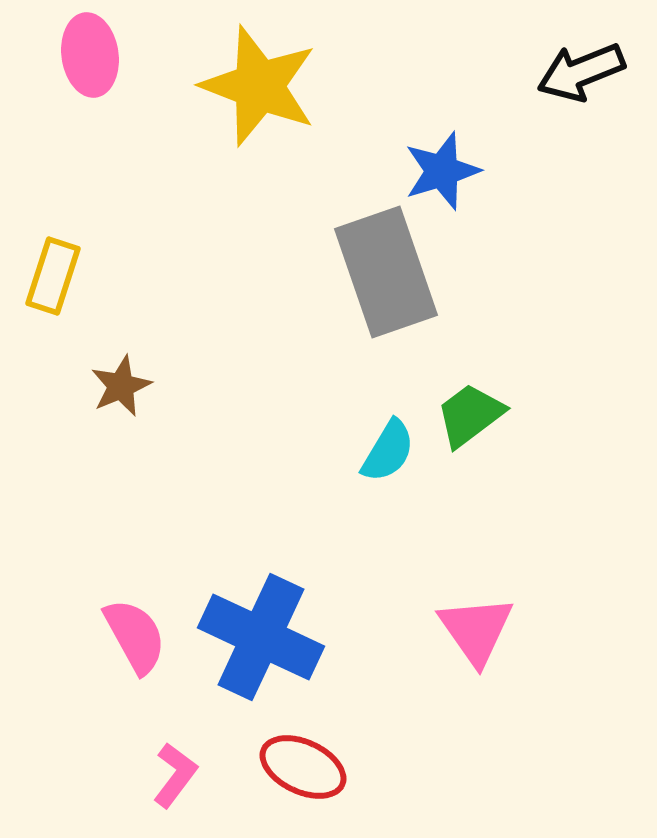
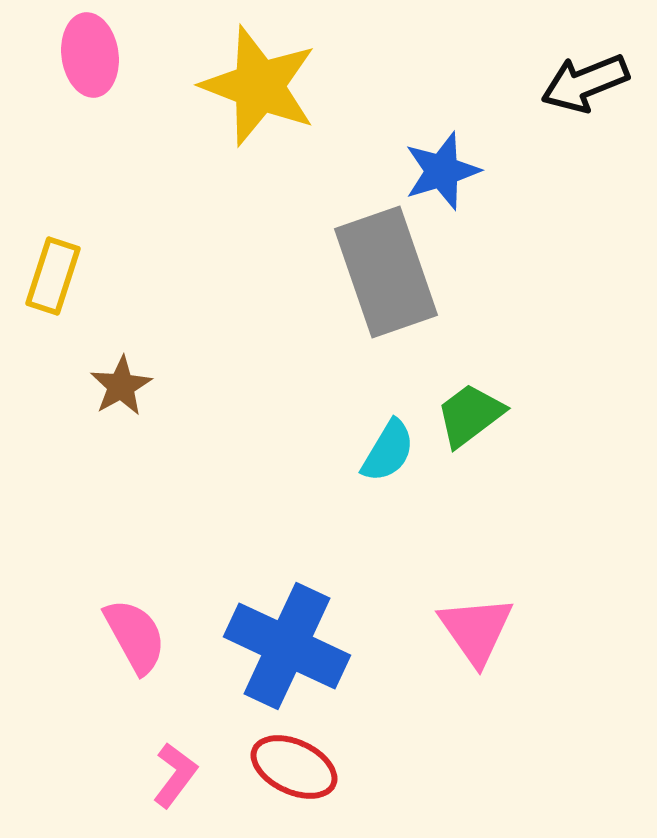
black arrow: moved 4 px right, 11 px down
brown star: rotated 6 degrees counterclockwise
blue cross: moved 26 px right, 9 px down
red ellipse: moved 9 px left
